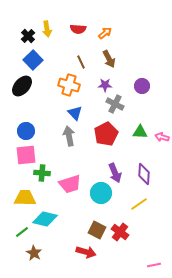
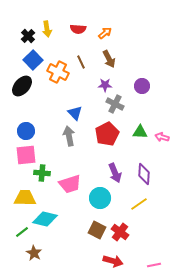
orange cross: moved 11 px left, 13 px up; rotated 10 degrees clockwise
red pentagon: moved 1 px right
cyan circle: moved 1 px left, 5 px down
red arrow: moved 27 px right, 9 px down
